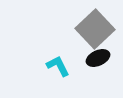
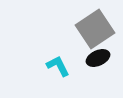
gray square: rotated 9 degrees clockwise
